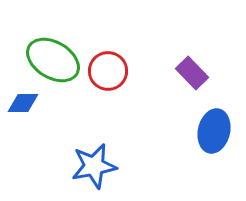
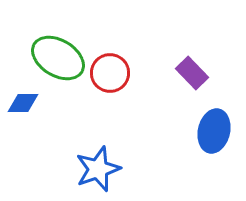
green ellipse: moved 5 px right, 2 px up
red circle: moved 2 px right, 2 px down
blue star: moved 4 px right, 3 px down; rotated 9 degrees counterclockwise
